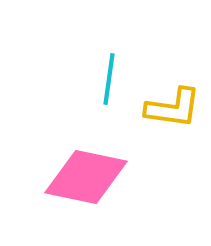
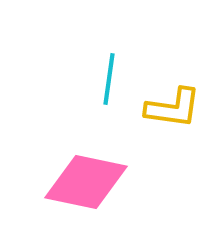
pink diamond: moved 5 px down
